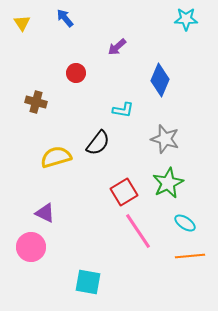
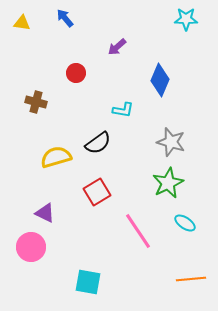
yellow triangle: rotated 48 degrees counterclockwise
gray star: moved 6 px right, 3 px down
black semicircle: rotated 16 degrees clockwise
red square: moved 27 px left
orange line: moved 1 px right, 23 px down
